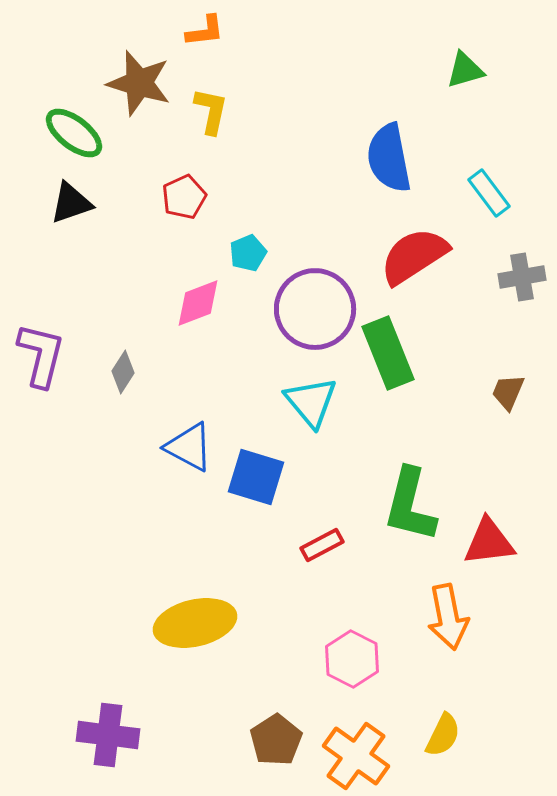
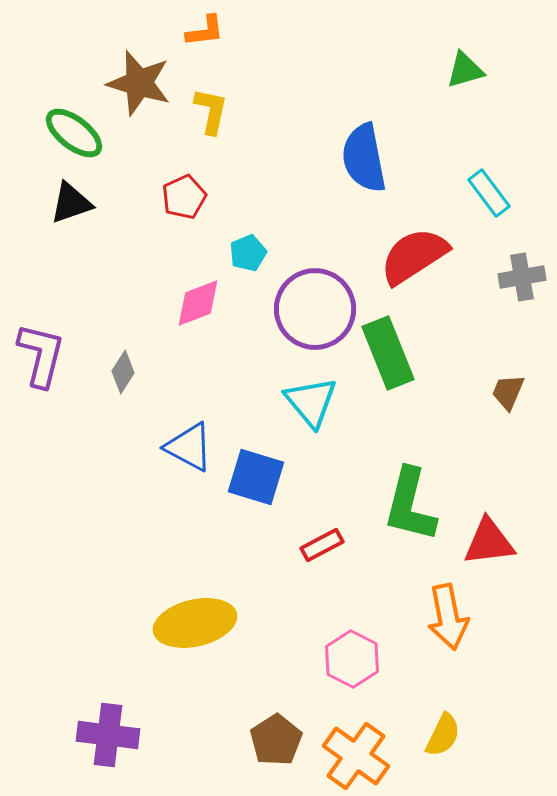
blue semicircle: moved 25 px left
